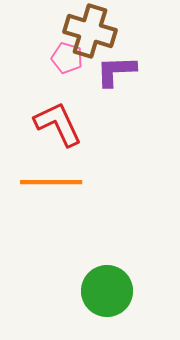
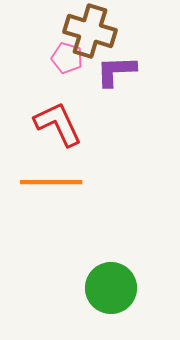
green circle: moved 4 px right, 3 px up
